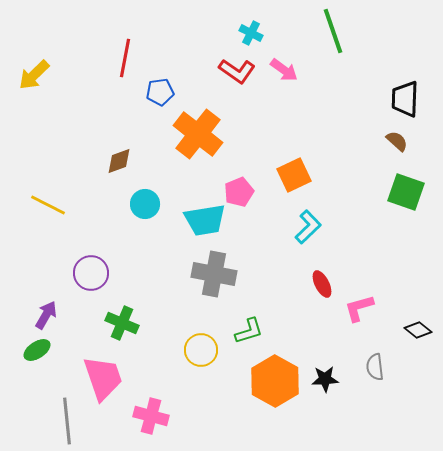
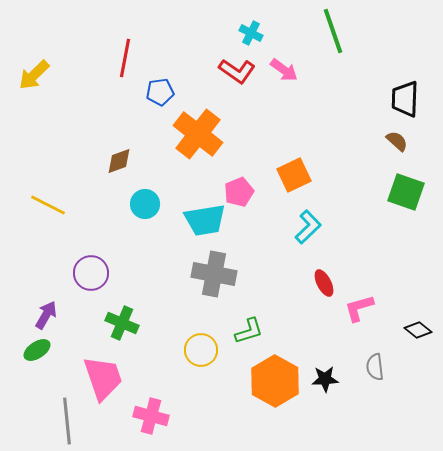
red ellipse: moved 2 px right, 1 px up
